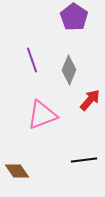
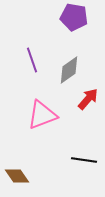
purple pentagon: rotated 24 degrees counterclockwise
gray diamond: rotated 32 degrees clockwise
red arrow: moved 2 px left, 1 px up
black line: rotated 15 degrees clockwise
brown diamond: moved 5 px down
